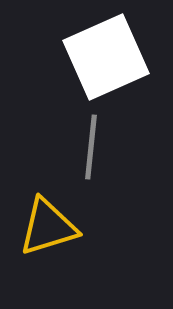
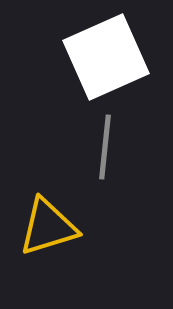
gray line: moved 14 px right
